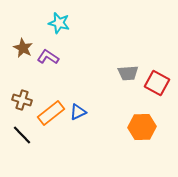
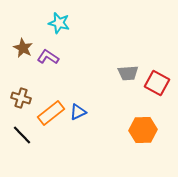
brown cross: moved 1 px left, 2 px up
orange hexagon: moved 1 px right, 3 px down
